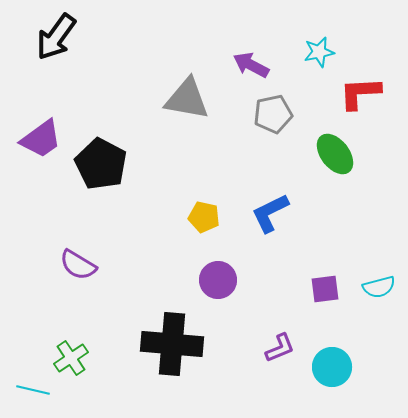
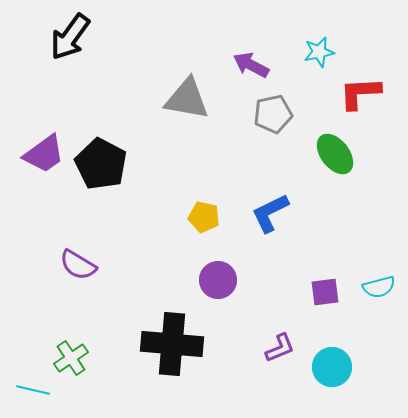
black arrow: moved 14 px right
purple trapezoid: moved 3 px right, 15 px down
purple square: moved 3 px down
